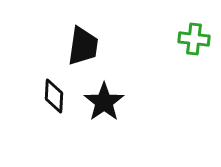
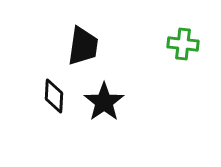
green cross: moved 11 px left, 5 px down
